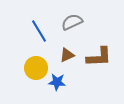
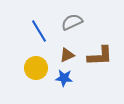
brown L-shape: moved 1 px right, 1 px up
blue star: moved 7 px right, 4 px up
